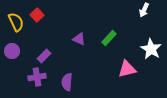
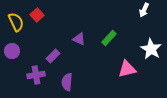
purple rectangle: moved 9 px right
purple cross: moved 1 px left, 2 px up
